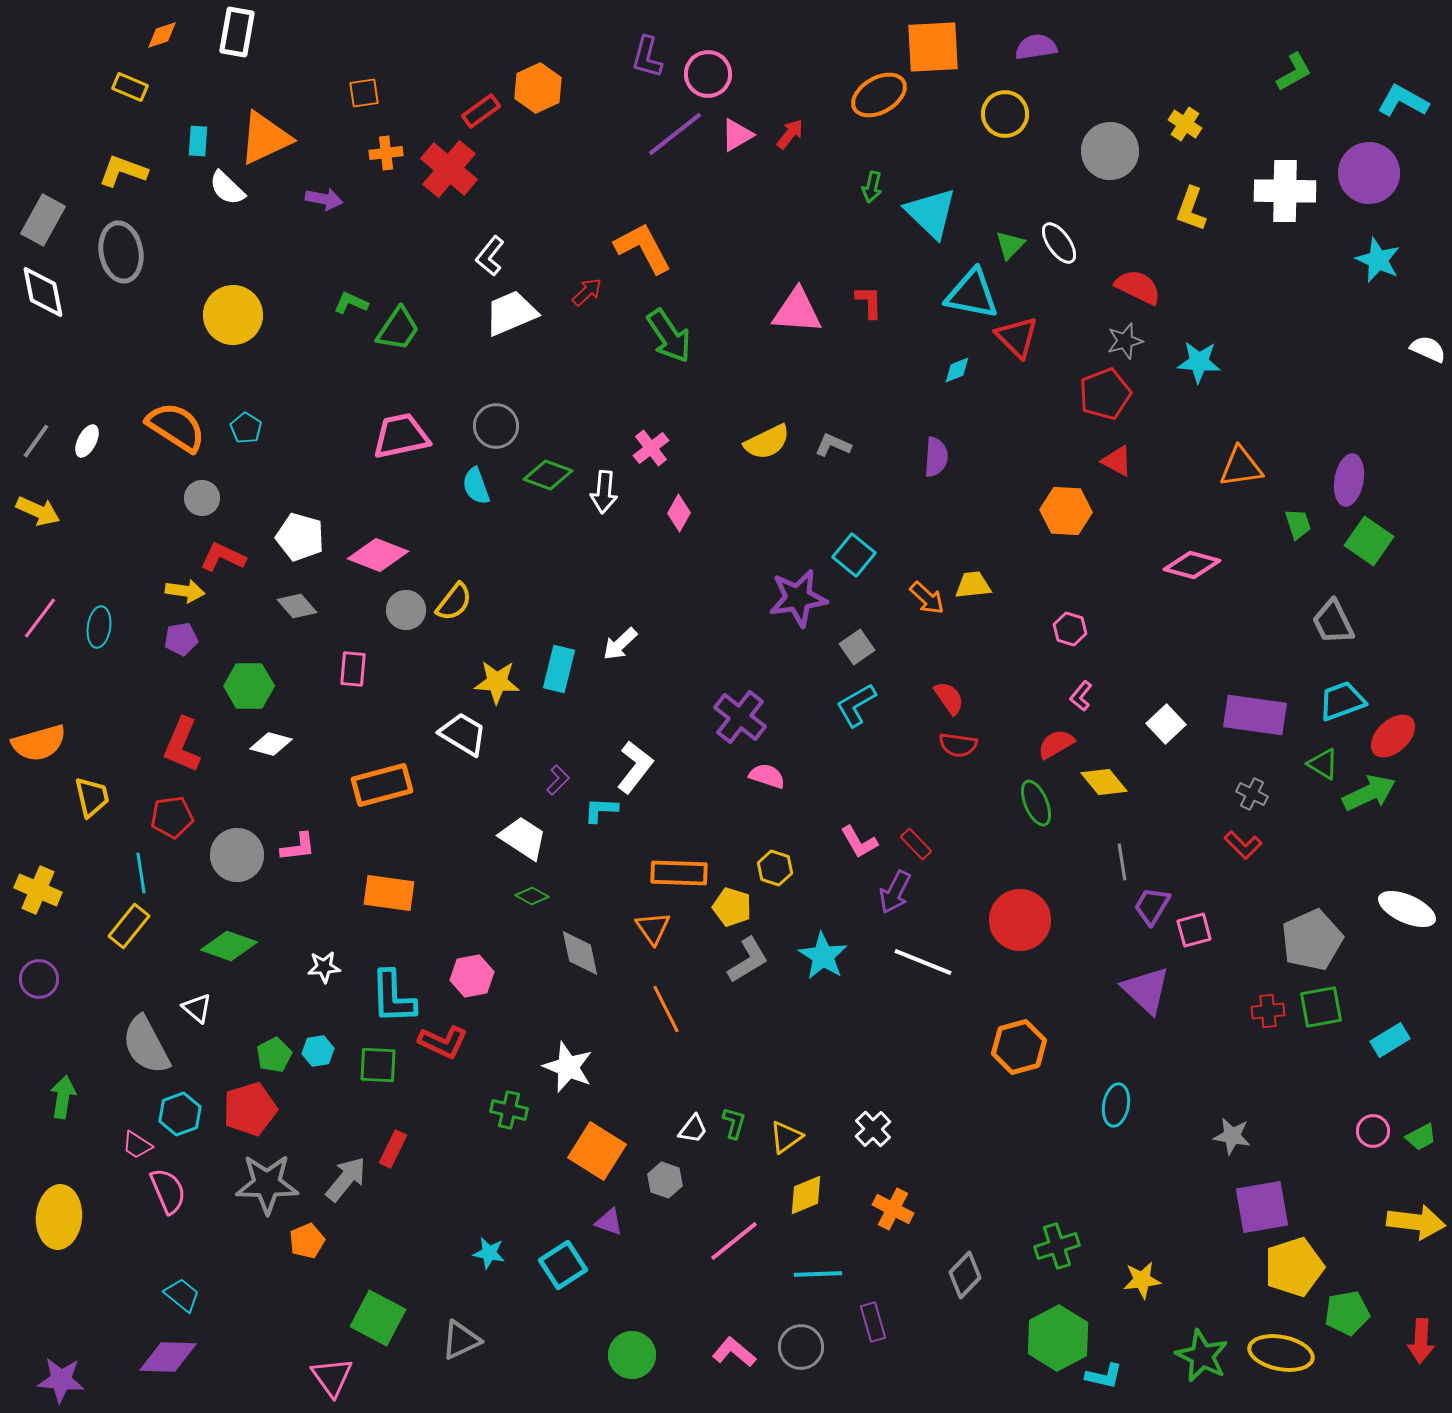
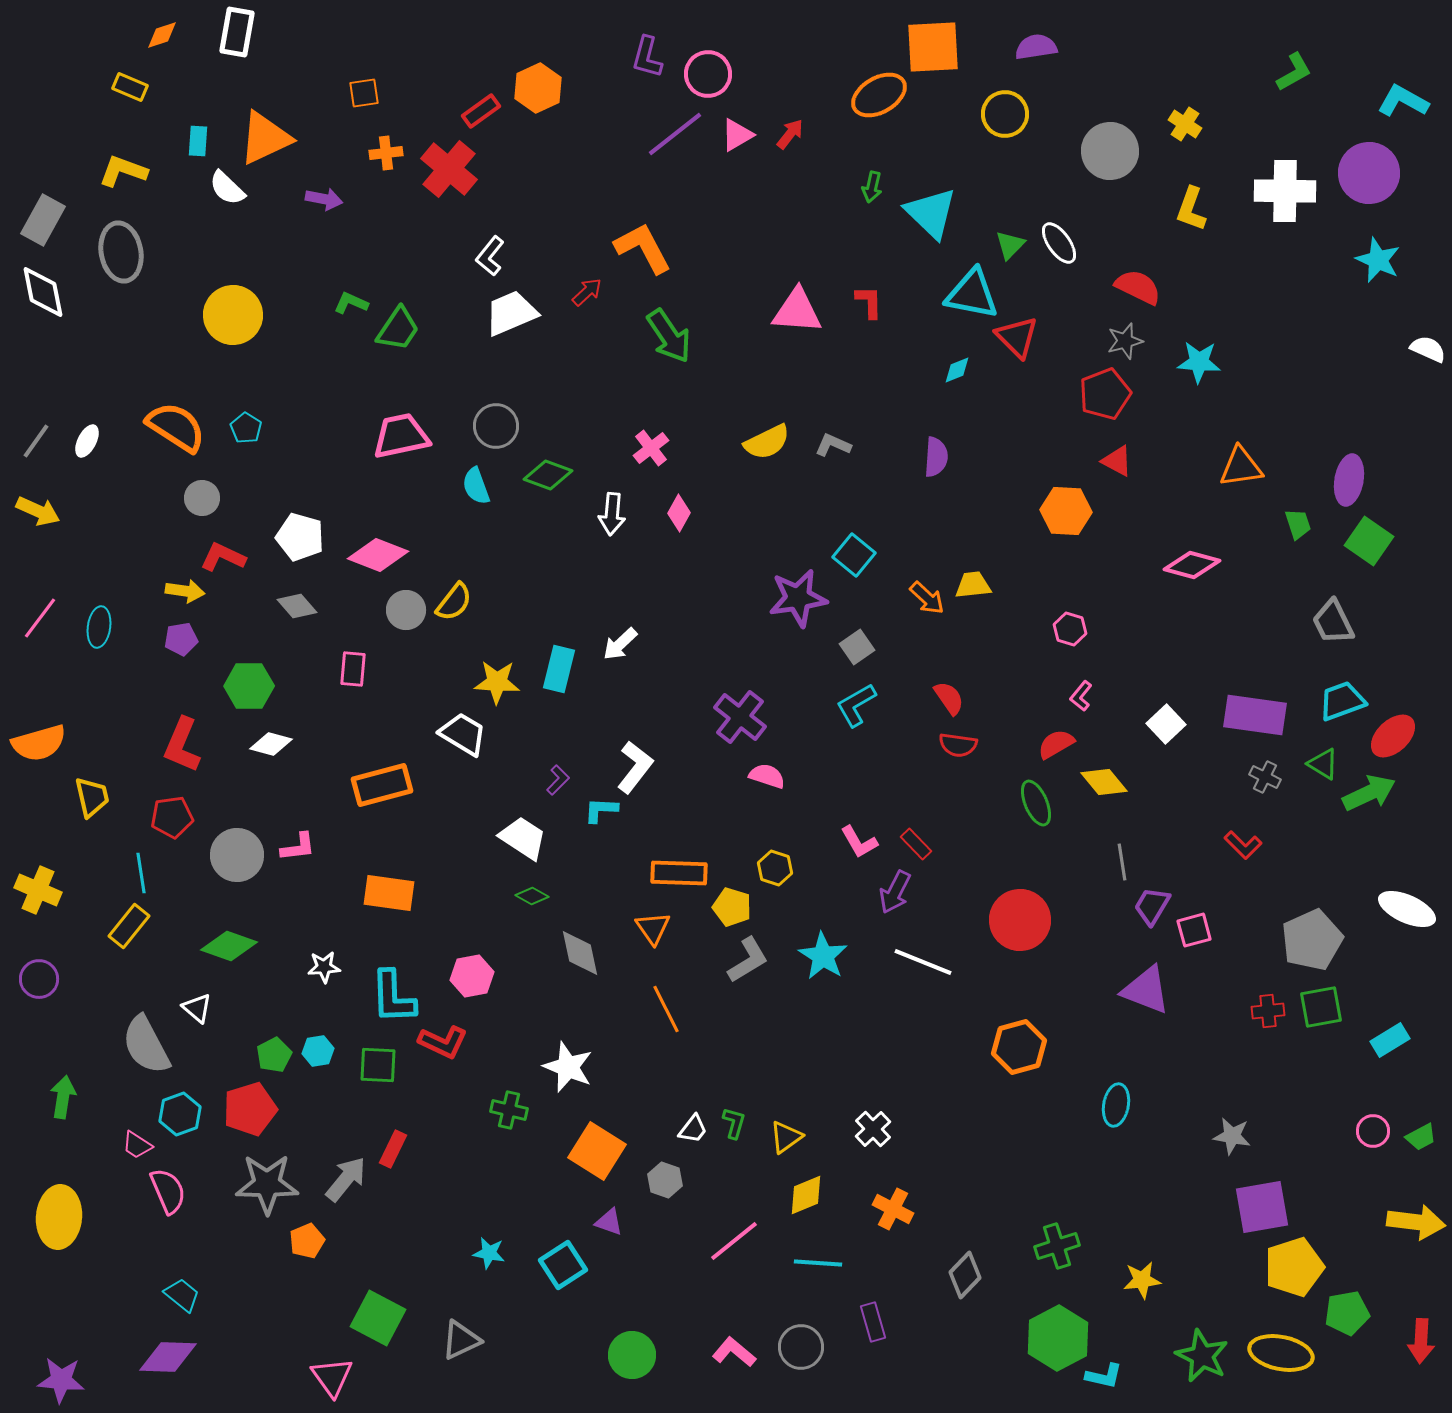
white arrow at (604, 492): moved 8 px right, 22 px down
gray cross at (1252, 794): moved 13 px right, 17 px up
purple triangle at (1146, 990): rotated 22 degrees counterclockwise
cyan line at (818, 1274): moved 11 px up; rotated 6 degrees clockwise
